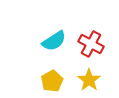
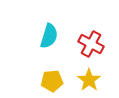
cyan semicircle: moved 5 px left, 5 px up; rotated 40 degrees counterclockwise
yellow pentagon: rotated 25 degrees clockwise
